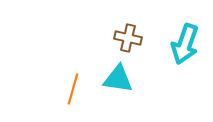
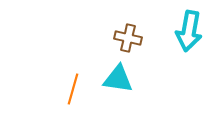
cyan arrow: moved 4 px right, 13 px up; rotated 9 degrees counterclockwise
